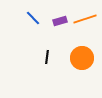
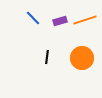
orange line: moved 1 px down
